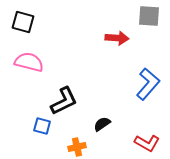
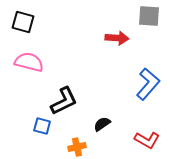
red L-shape: moved 3 px up
